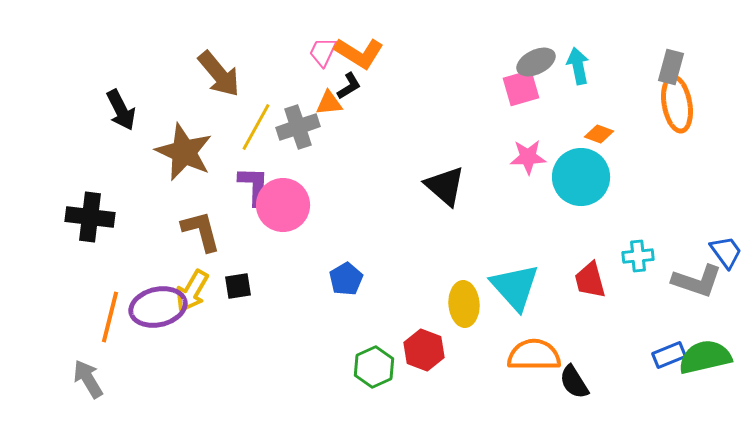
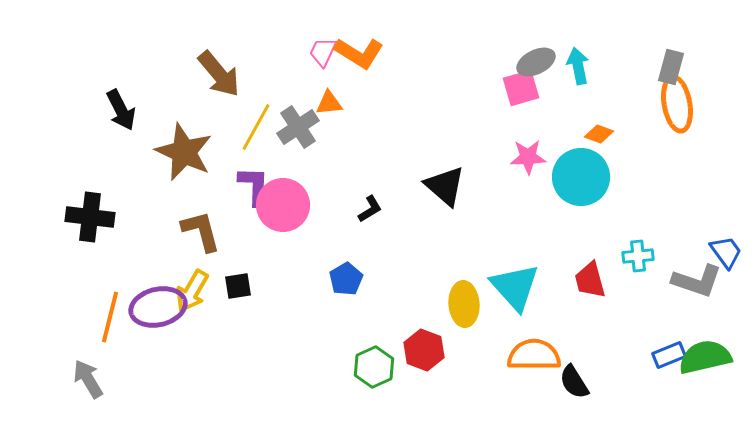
black L-shape: moved 21 px right, 123 px down
gray cross: rotated 15 degrees counterclockwise
